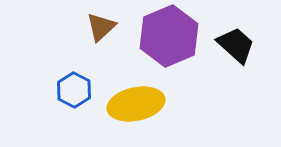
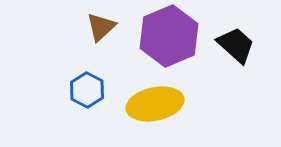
blue hexagon: moved 13 px right
yellow ellipse: moved 19 px right
